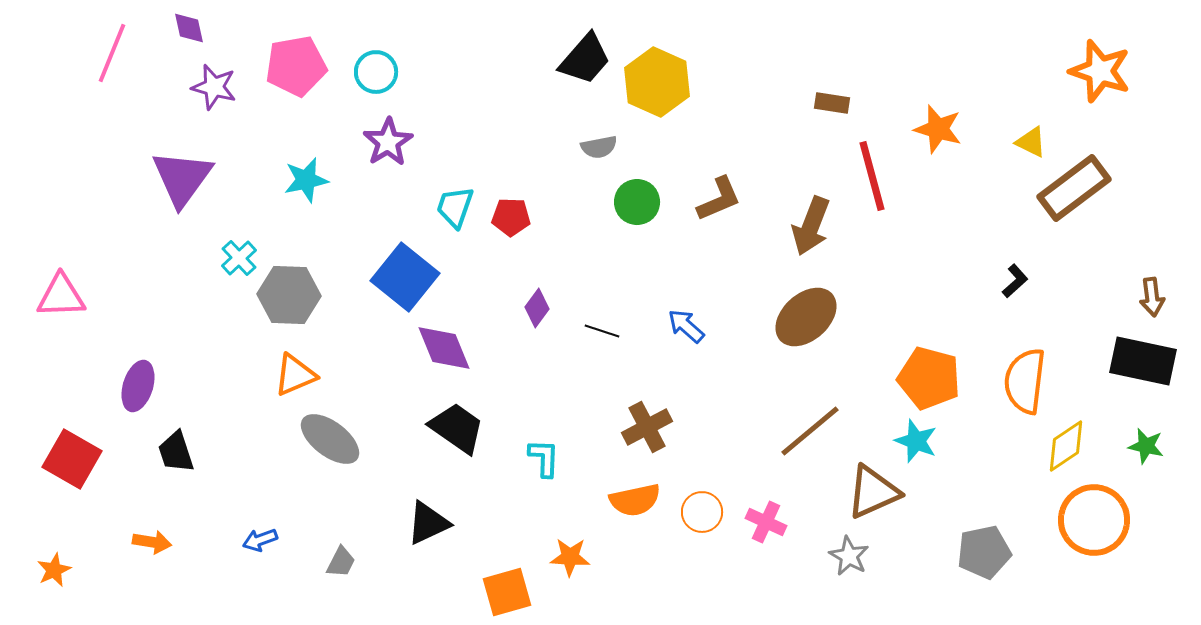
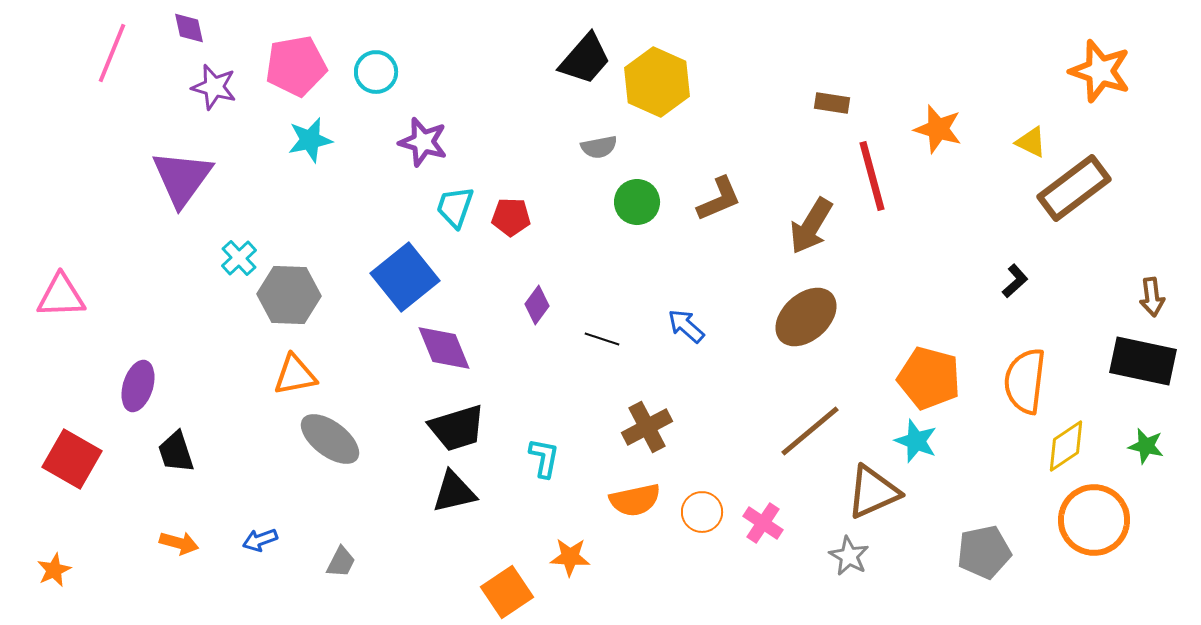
purple star at (388, 142): moved 35 px right; rotated 24 degrees counterclockwise
cyan star at (306, 180): moved 4 px right, 40 px up
brown arrow at (811, 226): rotated 10 degrees clockwise
blue square at (405, 277): rotated 12 degrees clockwise
purple diamond at (537, 308): moved 3 px up
black line at (602, 331): moved 8 px down
orange triangle at (295, 375): rotated 12 degrees clockwise
black trapezoid at (457, 428): rotated 128 degrees clockwise
cyan L-shape at (544, 458): rotated 9 degrees clockwise
pink cross at (766, 522): moved 3 px left, 1 px down; rotated 9 degrees clockwise
black triangle at (428, 523): moved 26 px right, 31 px up; rotated 12 degrees clockwise
orange arrow at (152, 542): moved 27 px right, 1 px down; rotated 6 degrees clockwise
orange square at (507, 592): rotated 18 degrees counterclockwise
